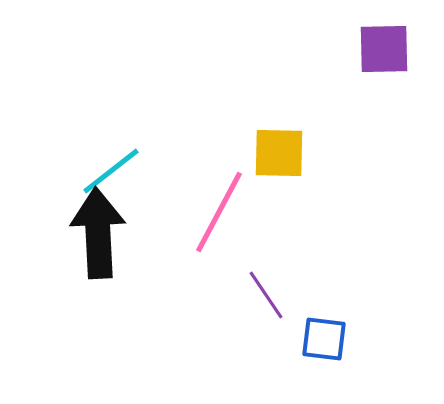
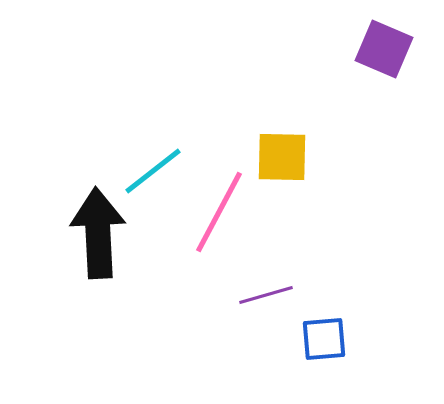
purple square: rotated 24 degrees clockwise
yellow square: moved 3 px right, 4 px down
cyan line: moved 42 px right
purple line: rotated 72 degrees counterclockwise
blue square: rotated 12 degrees counterclockwise
